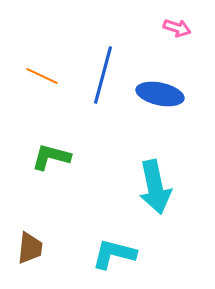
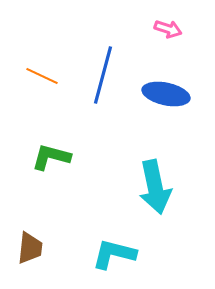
pink arrow: moved 9 px left, 1 px down
blue ellipse: moved 6 px right
